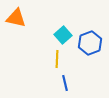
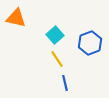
cyan square: moved 8 px left
yellow line: rotated 36 degrees counterclockwise
